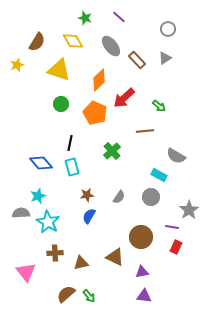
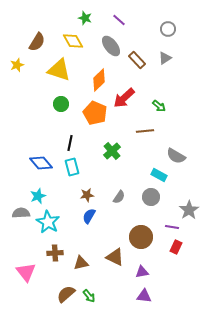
purple line at (119, 17): moved 3 px down
